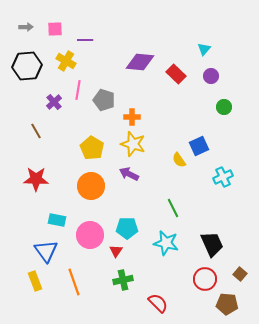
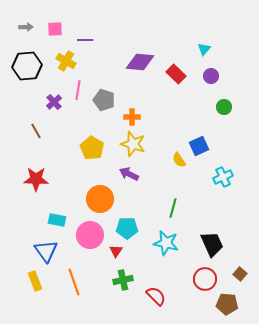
orange circle: moved 9 px right, 13 px down
green line: rotated 42 degrees clockwise
red semicircle: moved 2 px left, 7 px up
